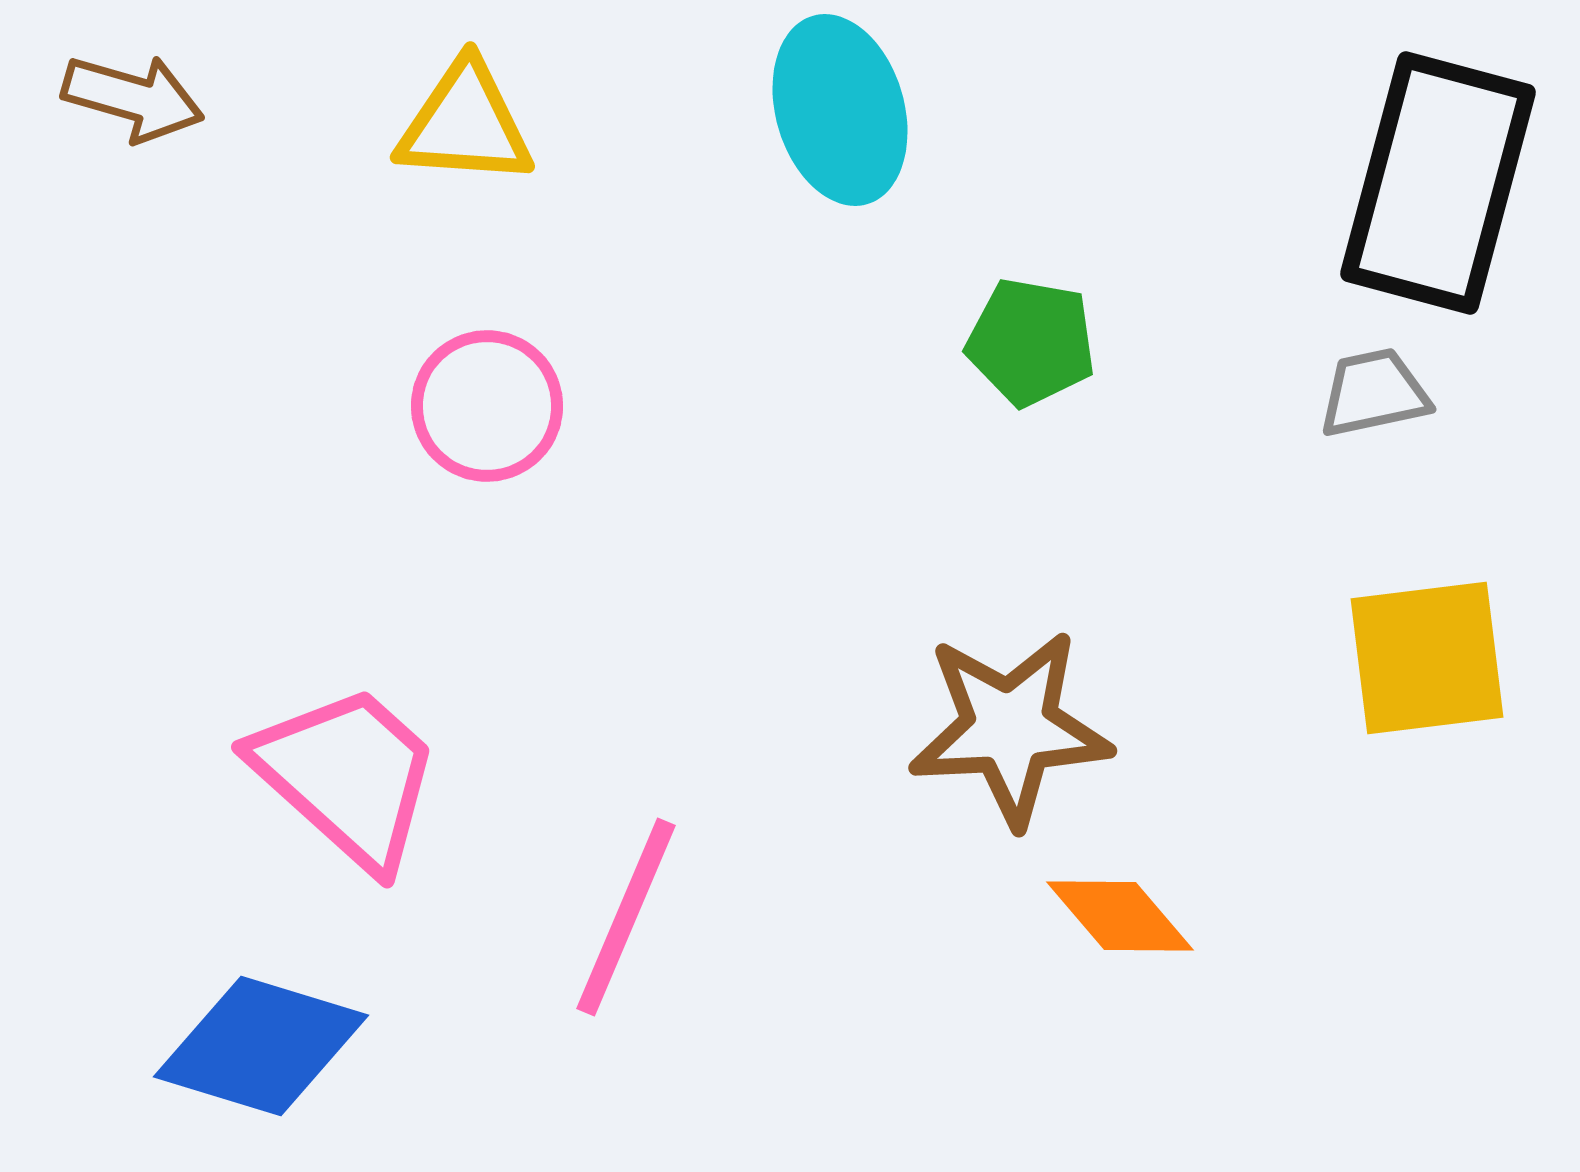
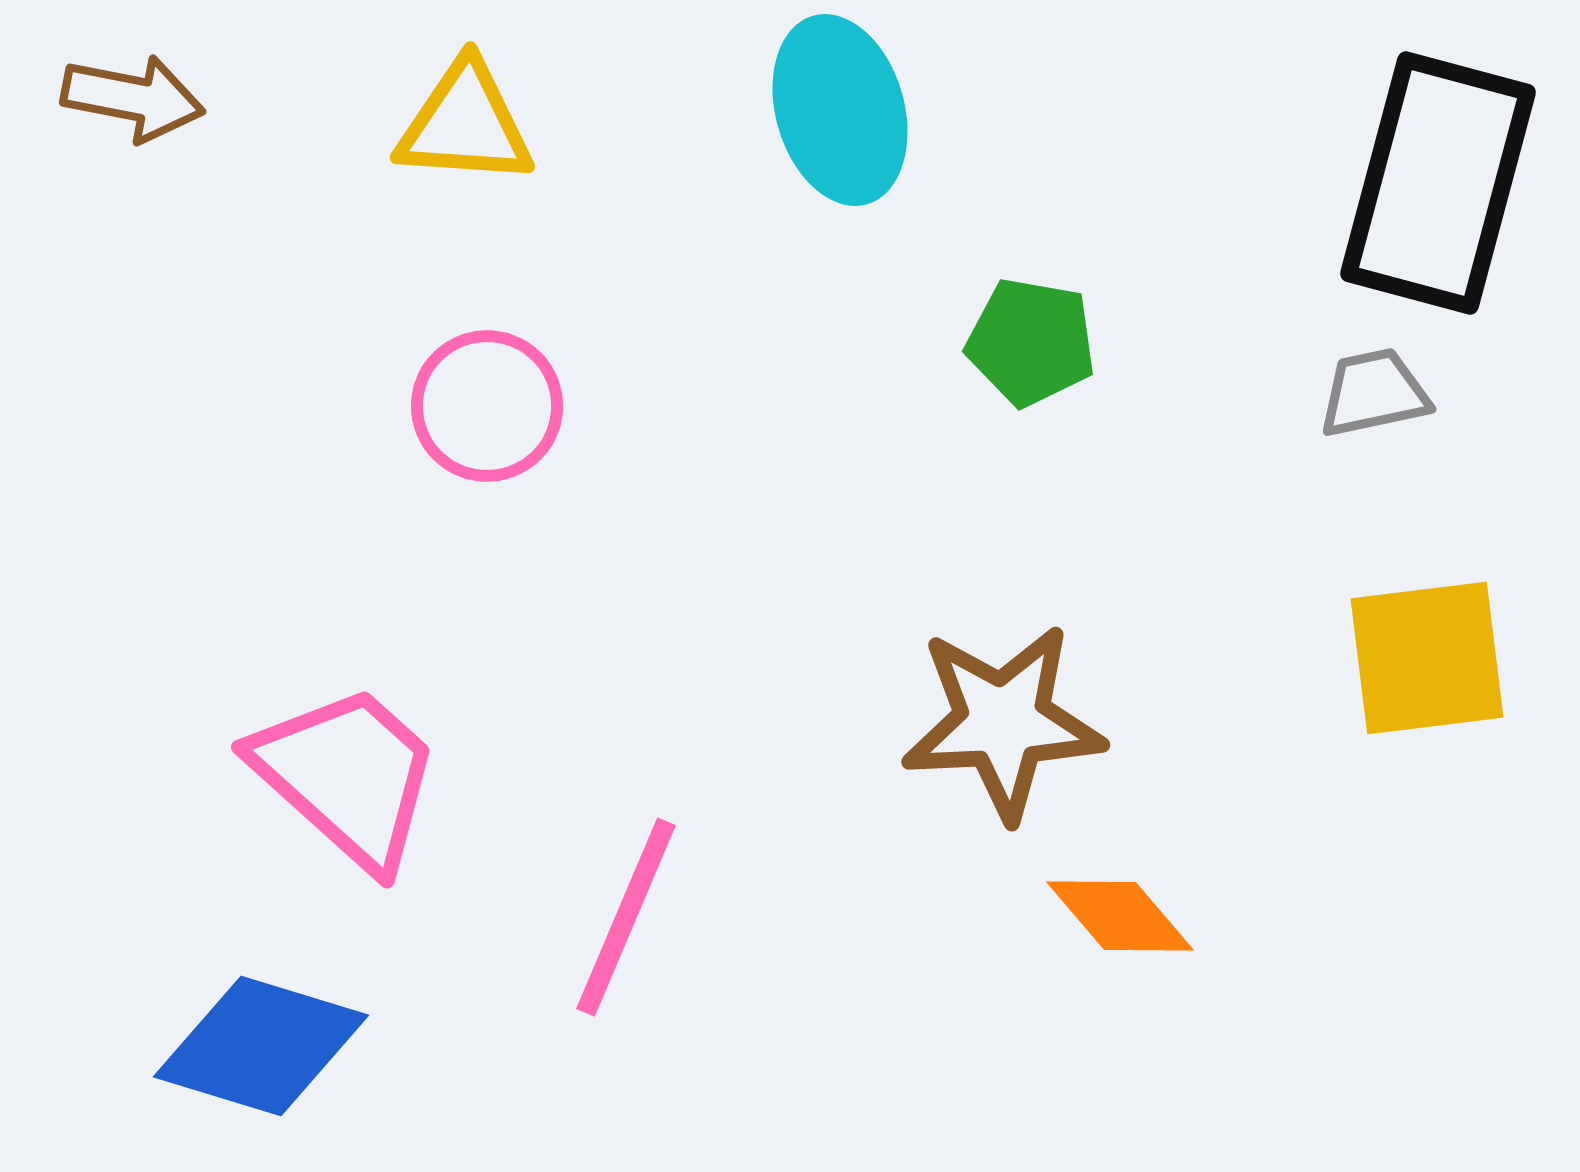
brown arrow: rotated 5 degrees counterclockwise
brown star: moved 7 px left, 6 px up
